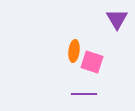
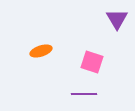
orange ellipse: moved 33 px left; rotated 65 degrees clockwise
